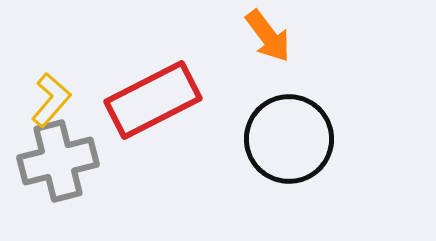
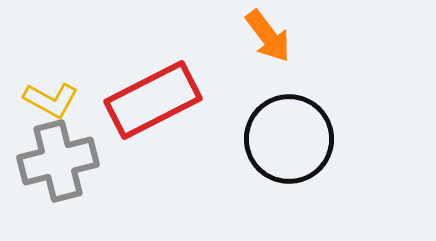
yellow L-shape: rotated 78 degrees clockwise
